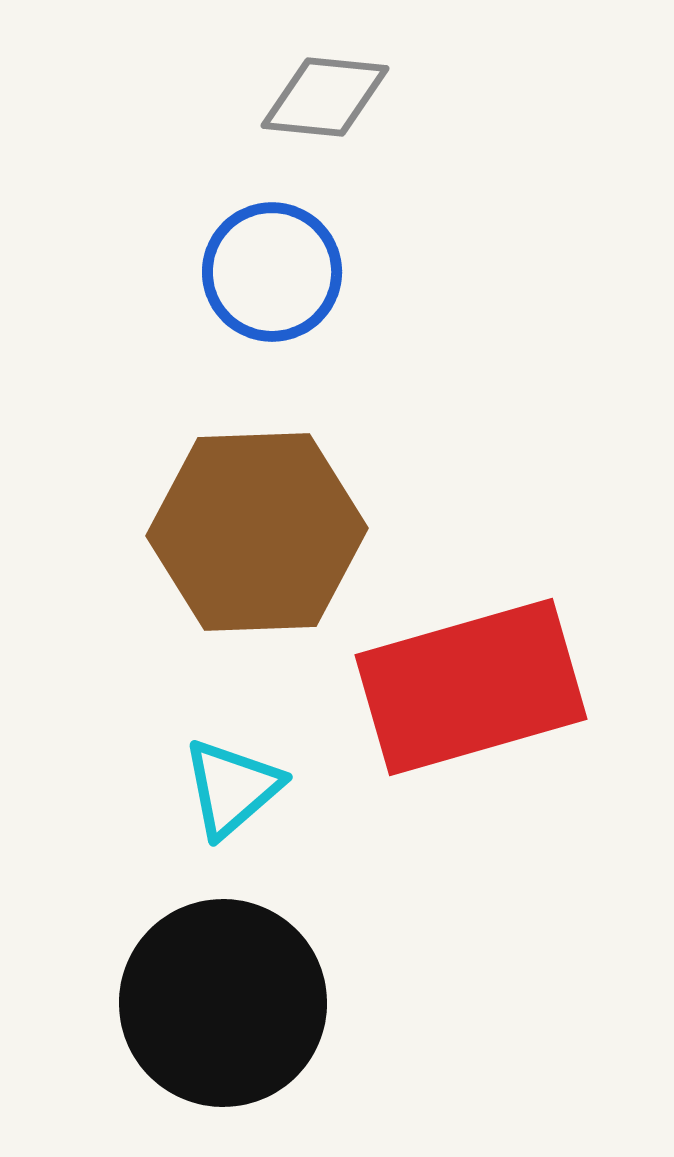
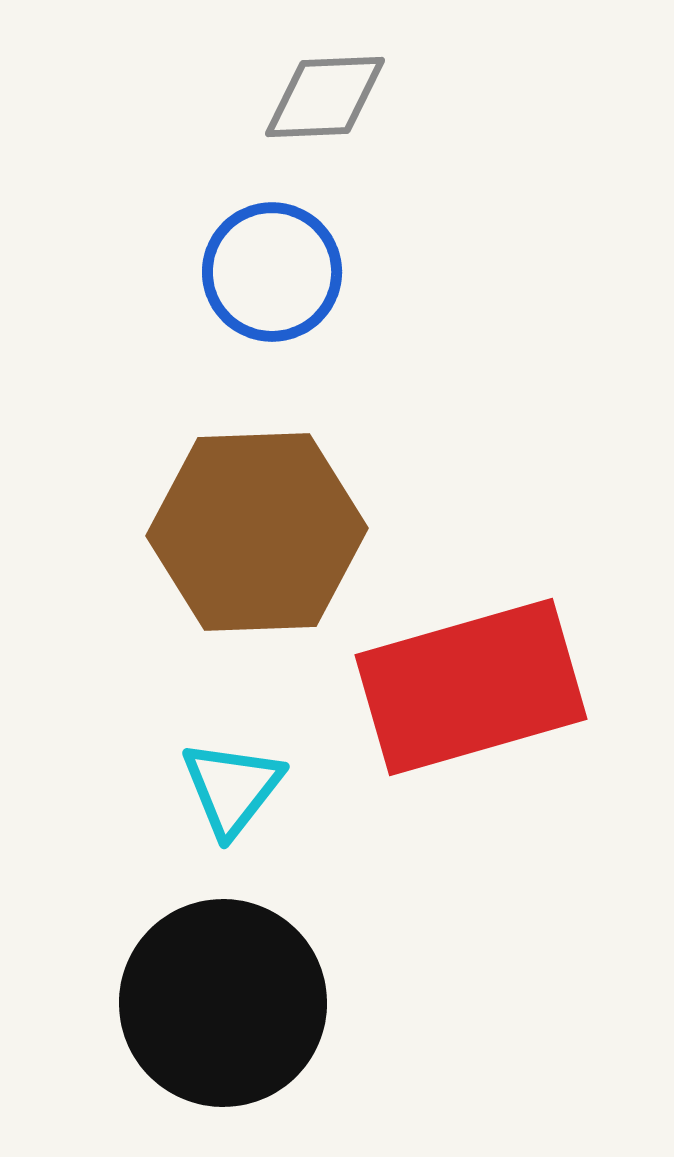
gray diamond: rotated 8 degrees counterclockwise
cyan triangle: rotated 11 degrees counterclockwise
